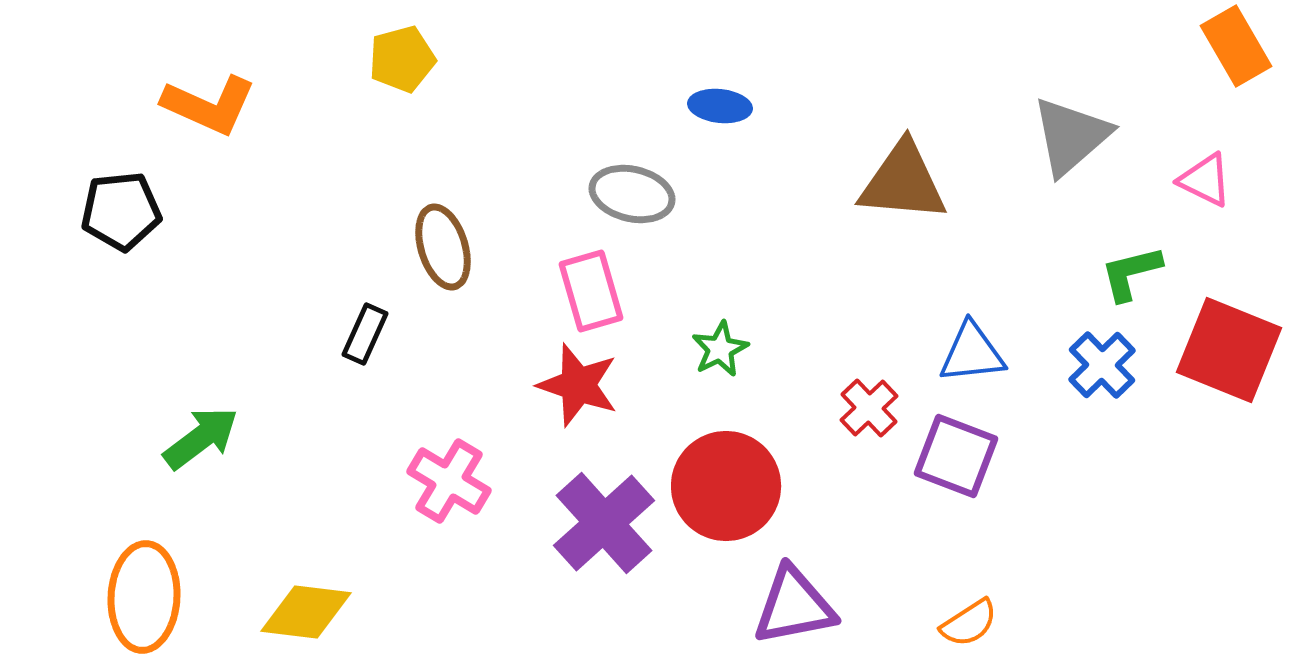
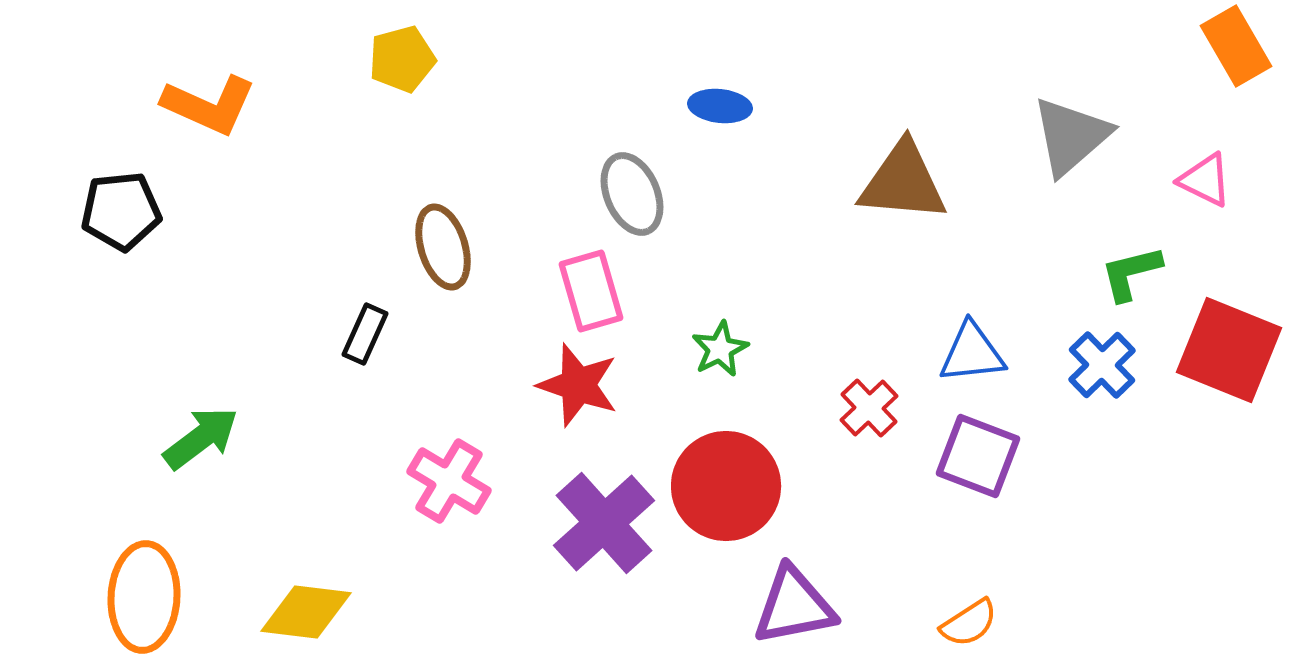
gray ellipse: rotated 54 degrees clockwise
purple square: moved 22 px right
